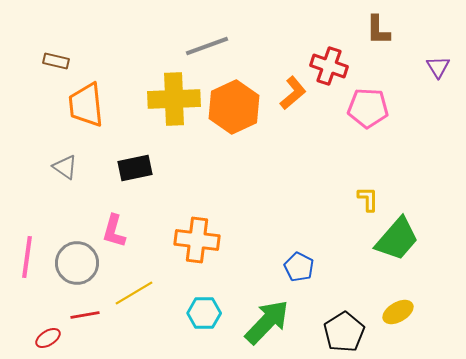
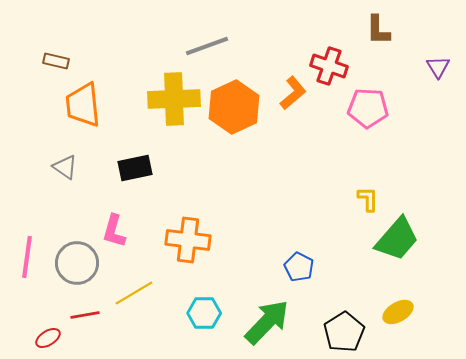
orange trapezoid: moved 3 px left
orange cross: moved 9 px left
